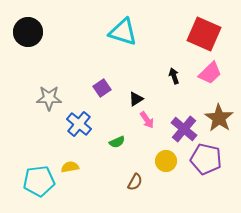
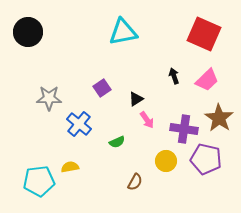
cyan triangle: rotated 28 degrees counterclockwise
pink trapezoid: moved 3 px left, 7 px down
purple cross: rotated 32 degrees counterclockwise
